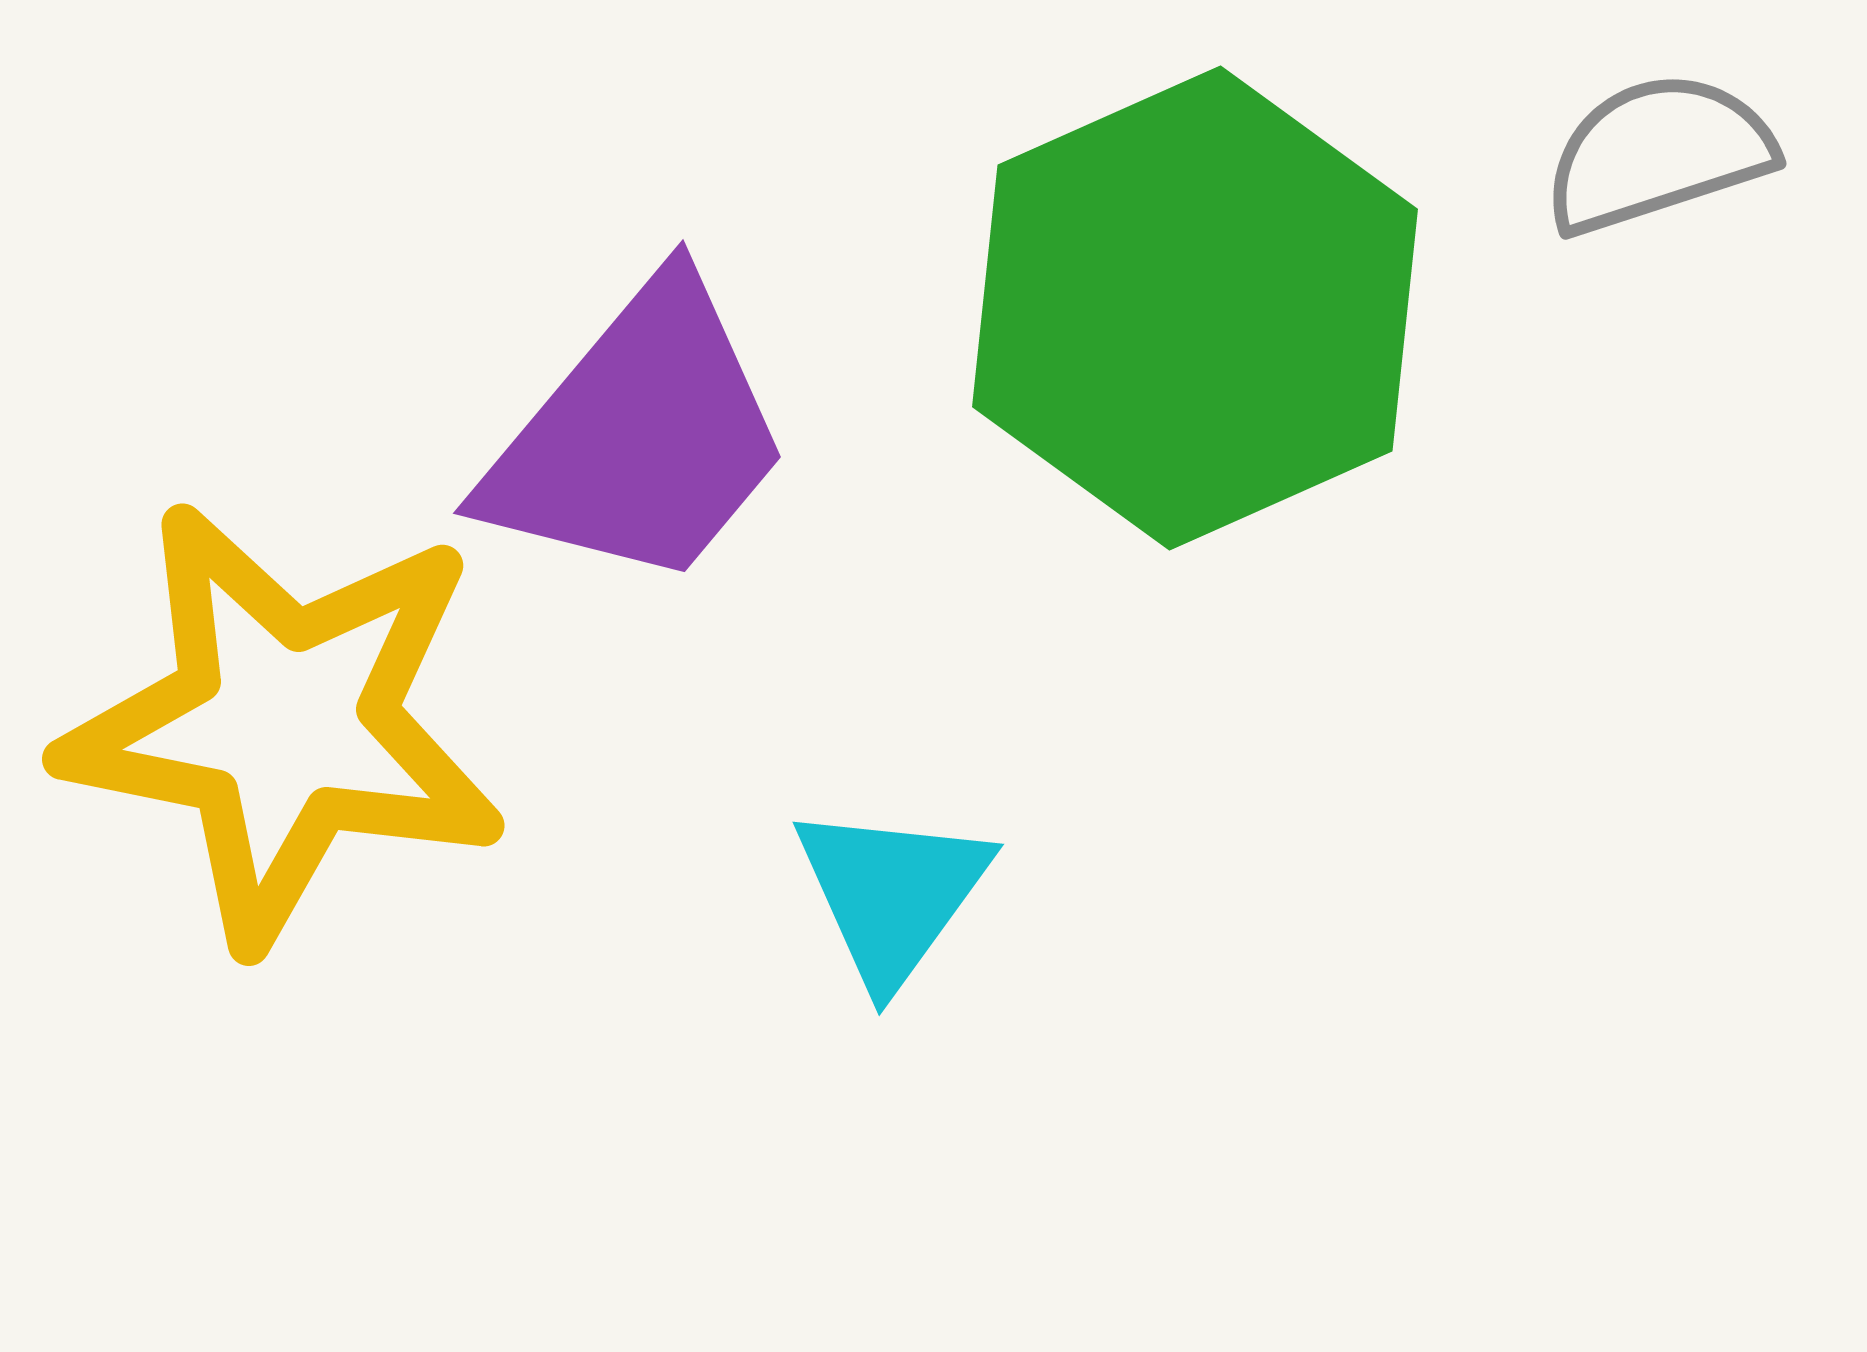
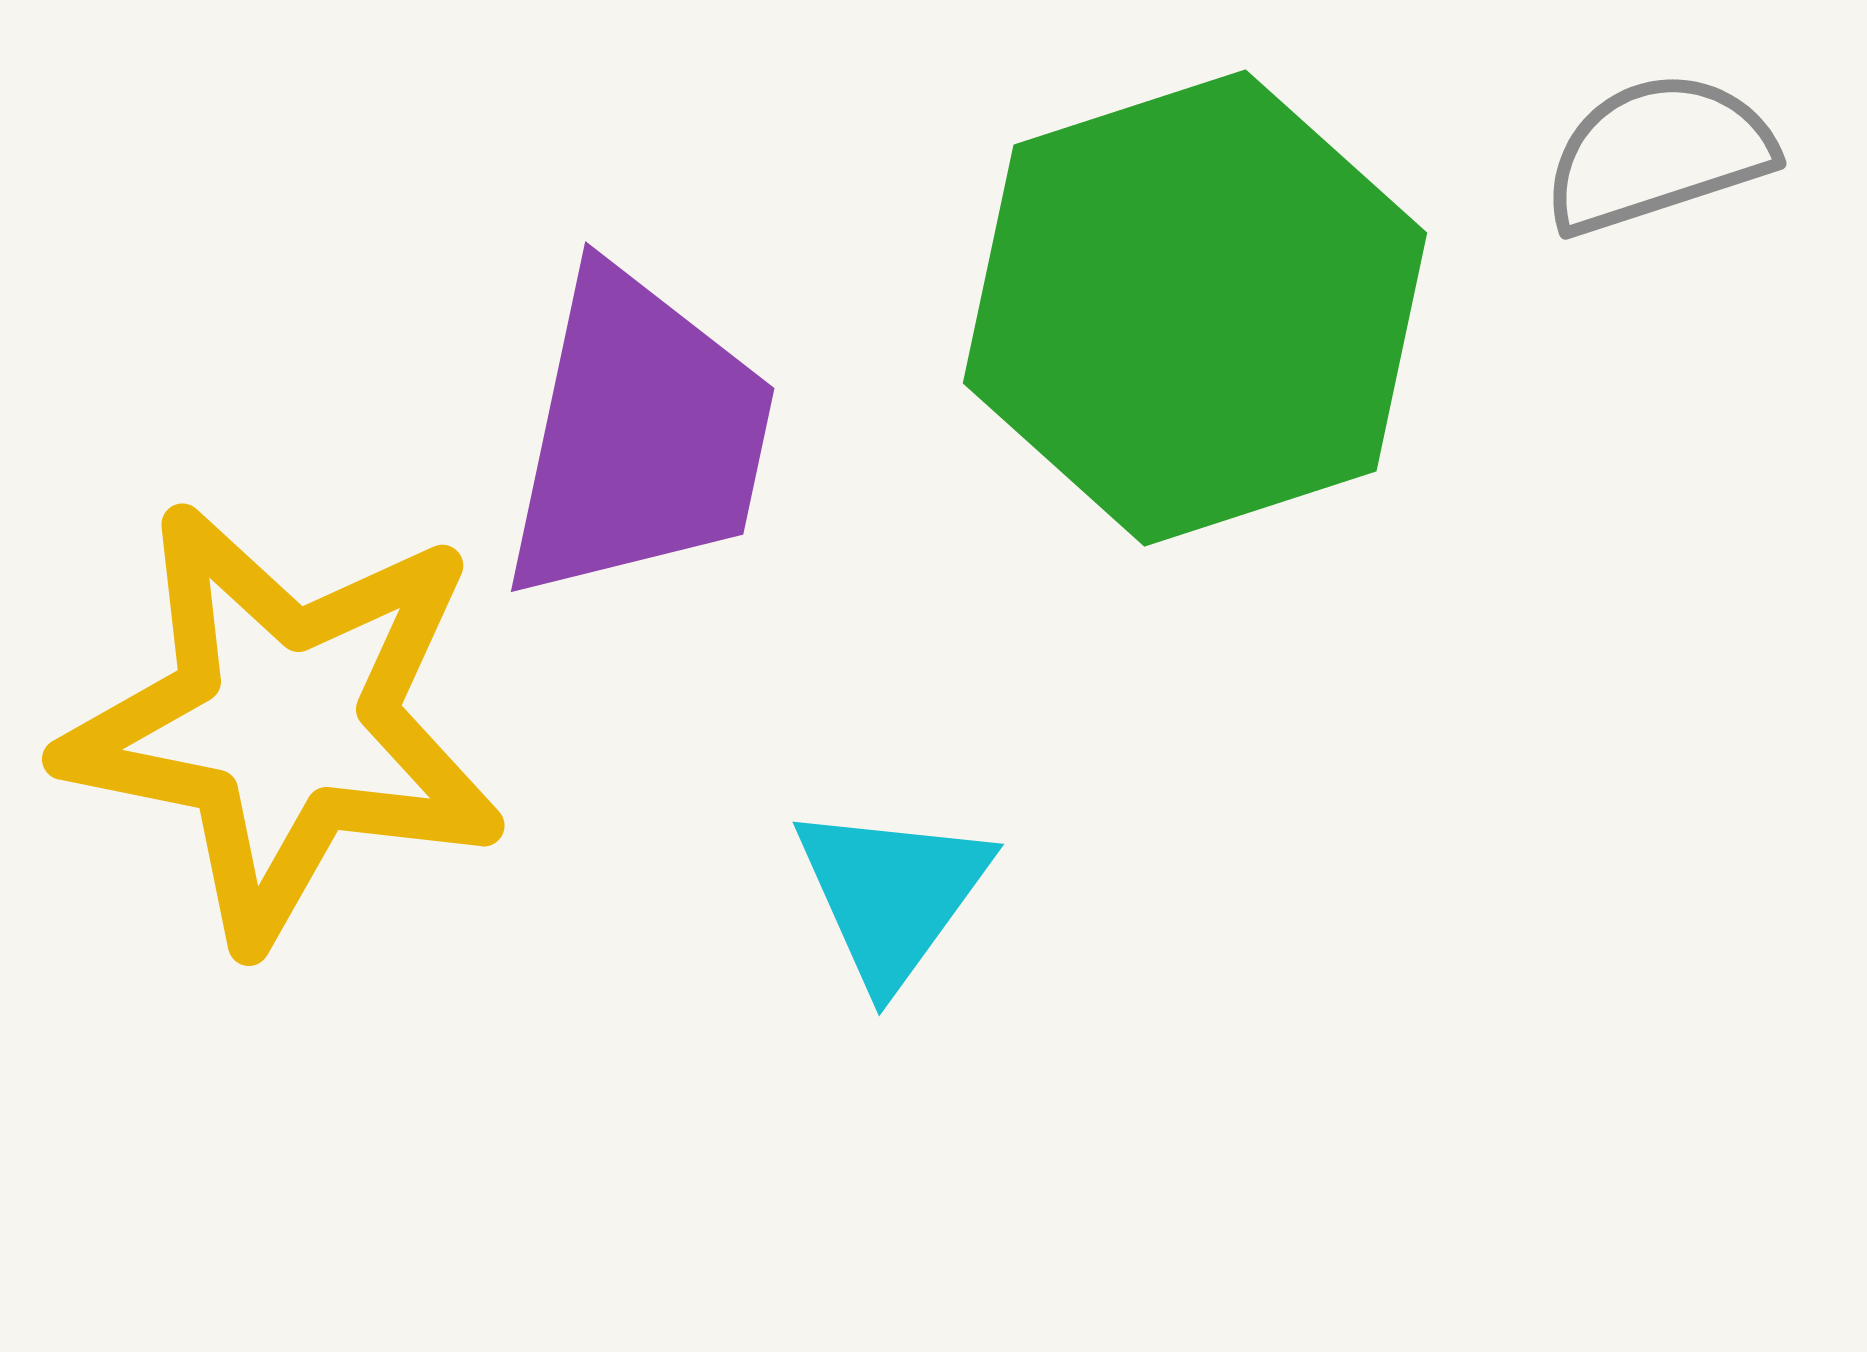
green hexagon: rotated 6 degrees clockwise
purple trapezoid: rotated 28 degrees counterclockwise
